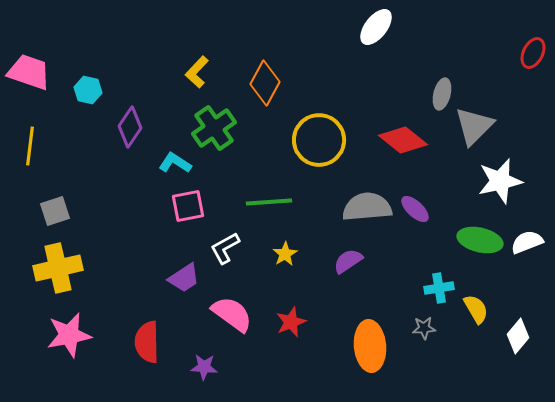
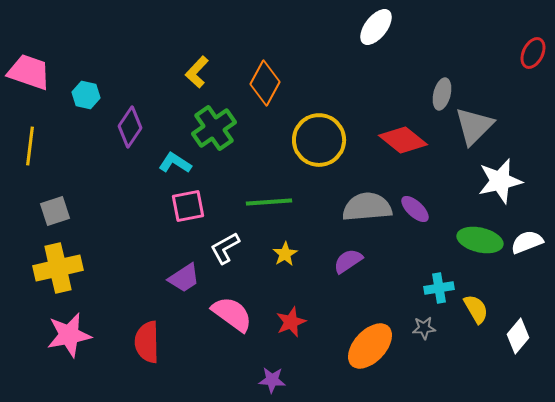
cyan hexagon: moved 2 px left, 5 px down
orange ellipse: rotated 48 degrees clockwise
purple star: moved 68 px right, 13 px down
